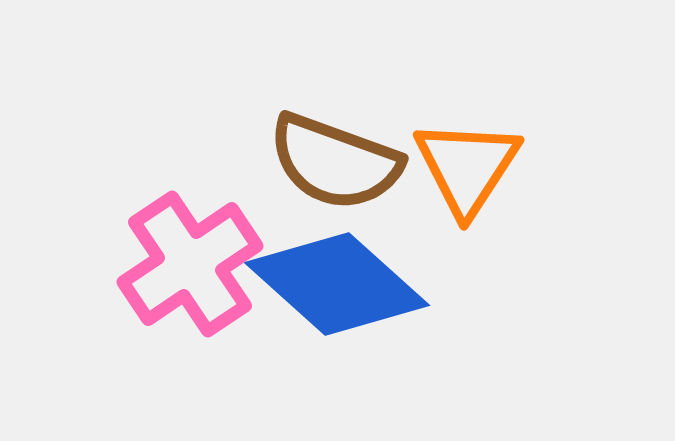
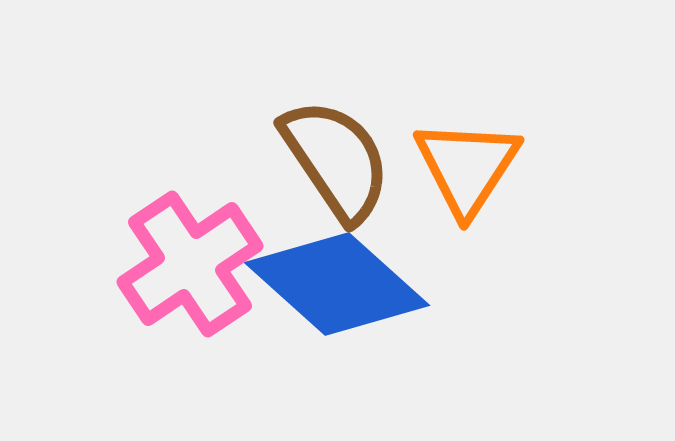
brown semicircle: moved 1 px right, 2 px up; rotated 144 degrees counterclockwise
